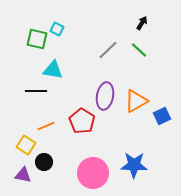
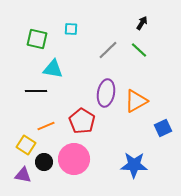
cyan square: moved 14 px right; rotated 24 degrees counterclockwise
cyan triangle: moved 1 px up
purple ellipse: moved 1 px right, 3 px up
blue square: moved 1 px right, 12 px down
pink circle: moved 19 px left, 14 px up
